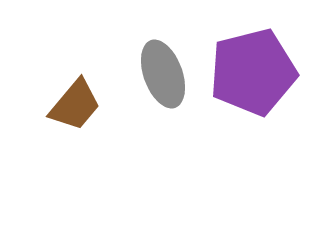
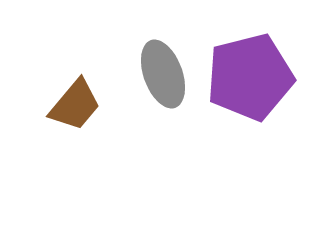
purple pentagon: moved 3 px left, 5 px down
